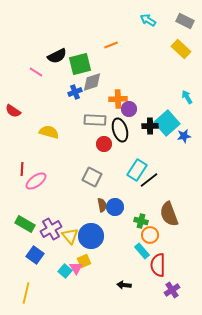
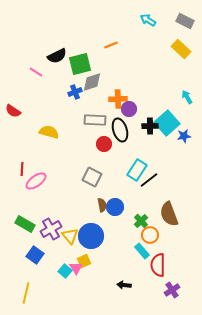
green cross at (141, 221): rotated 32 degrees clockwise
